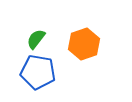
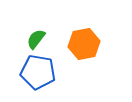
orange hexagon: rotated 8 degrees clockwise
